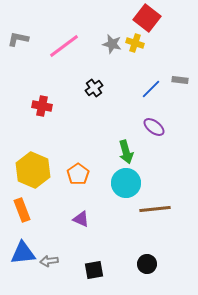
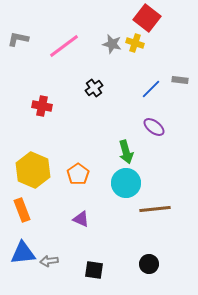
black circle: moved 2 px right
black square: rotated 18 degrees clockwise
